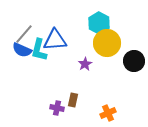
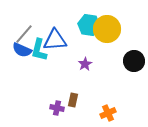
cyan hexagon: moved 10 px left, 2 px down; rotated 20 degrees counterclockwise
yellow circle: moved 14 px up
